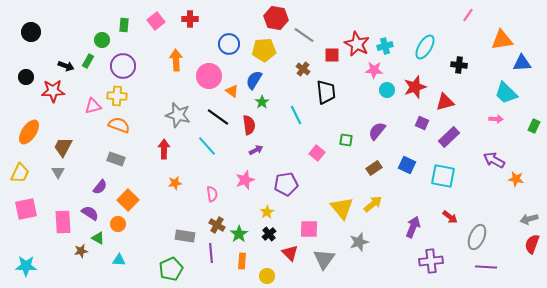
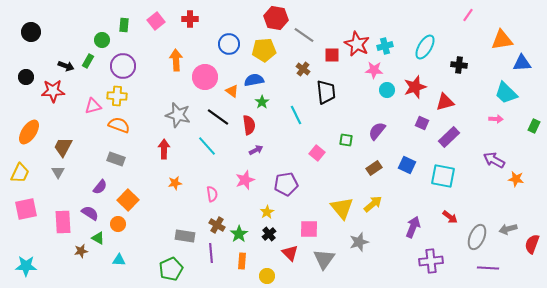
pink circle at (209, 76): moved 4 px left, 1 px down
blue semicircle at (254, 80): rotated 48 degrees clockwise
gray arrow at (529, 219): moved 21 px left, 10 px down
purple line at (486, 267): moved 2 px right, 1 px down
